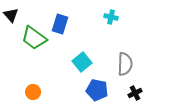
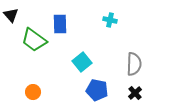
cyan cross: moved 1 px left, 3 px down
blue rectangle: rotated 18 degrees counterclockwise
green trapezoid: moved 2 px down
gray semicircle: moved 9 px right
black cross: rotated 16 degrees counterclockwise
